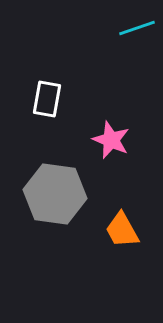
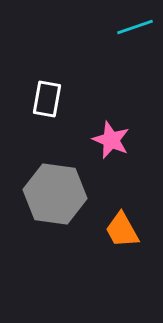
cyan line: moved 2 px left, 1 px up
